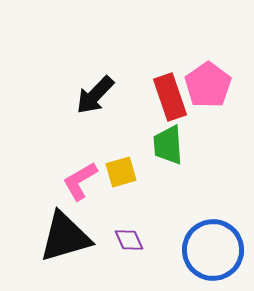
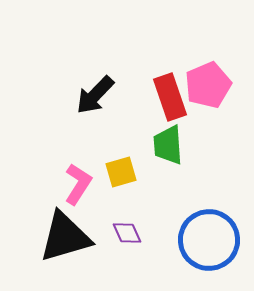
pink pentagon: rotated 12 degrees clockwise
pink L-shape: moved 2 px left, 3 px down; rotated 153 degrees clockwise
purple diamond: moved 2 px left, 7 px up
blue circle: moved 4 px left, 10 px up
